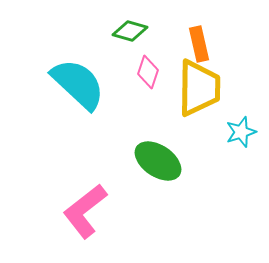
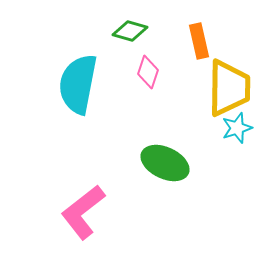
orange rectangle: moved 3 px up
cyan semicircle: rotated 122 degrees counterclockwise
yellow trapezoid: moved 30 px right
cyan star: moved 4 px left, 4 px up
green ellipse: moved 7 px right, 2 px down; rotated 9 degrees counterclockwise
pink L-shape: moved 2 px left, 1 px down
